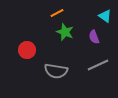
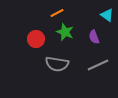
cyan triangle: moved 2 px right, 1 px up
red circle: moved 9 px right, 11 px up
gray semicircle: moved 1 px right, 7 px up
